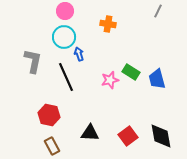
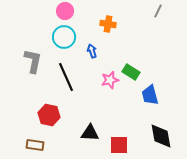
blue arrow: moved 13 px right, 3 px up
blue trapezoid: moved 7 px left, 16 px down
red square: moved 9 px left, 9 px down; rotated 36 degrees clockwise
brown rectangle: moved 17 px left, 1 px up; rotated 54 degrees counterclockwise
